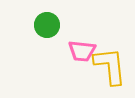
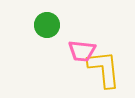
yellow L-shape: moved 6 px left, 3 px down
